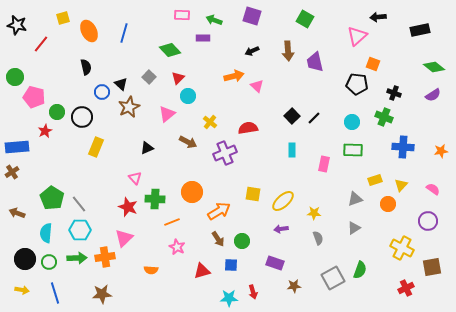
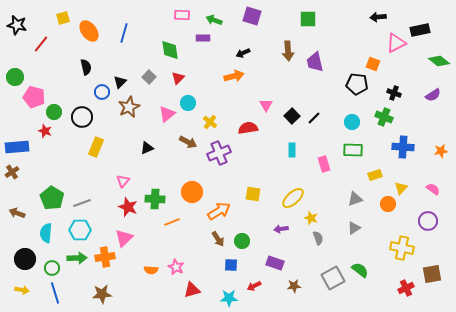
green square at (305, 19): moved 3 px right; rotated 30 degrees counterclockwise
orange ellipse at (89, 31): rotated 10 degrees counterclockwise
pink triangle at (357, 36): moved 39 px right, 7 px down; rotated 15 degrees clockwise
green diamond at (170, 50): rotated 35 degrees clockwise
black arrow at (252, 51): moved 9 px left, 2 px down
green diamond at (434, 67): moved 5 px right, 6 px up
black triangle at (121, 84): moved 1 px left, 2 px up; rotated 32 degrees clockwise
pink triangle at (257, 86): moved 9 px right, 19 px down; rotated 16 degrees clockwise
cyan circle at (188, 96): moved 7 px down
green circle at (57, 112): moved 3 px left
red star at (45, 131): rotated 24 degrees counterclockwise
purple cross at (225, 153): moved 6 px left
pink rectangle at (324, 164): rotated 28 degrees counterclockwise
pink triangle at (135, 178): moved 12 px left, 3 px down; rotated 24 degrees clockwise
yellow rectangle at (375, 180): moved 5 px up
yellow triangle at (401, 185): moved 3 px down
yellow ellipse at (283, 201): moved 10 px right, 3 px up
gray line at (79, 204): moved 3 px right, 1 px up; rotated 72 degrees counterclockwise
yellow star at (314, 213): moved 3 px left, 5 px down; rotated 16 degrees clockwise
pink star at (177, 247): moved 1 px left, 20 px down
yellow cross at (402, 248): rotated 15 degrees counterclockwise
green circle at (49, 262): moved 3 px right, 6 px down
brown square at (432, 267): moved 7 px down
green semicircle at (360, 270): rotated 72 degrees counterclockwise
red triangle at (202, 271): moved 10 px left, 19 px down
red arrow at (253, 292): moved 1 px right, 6 px up; rotated 80 degrees clockwise
